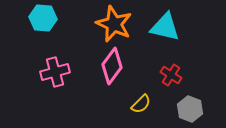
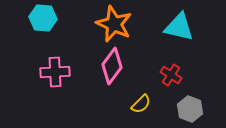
cyan triangle: moved 14 px right
pink cross: rotated 12 degrees clockwise
